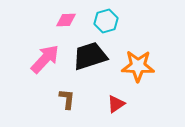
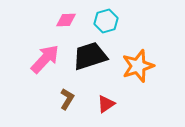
orange star: rotated 20 degrees counterclockwise
brown L-shape: rotated 25 degrees clockwise
red triangle: moved 10 px left
